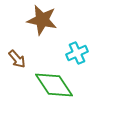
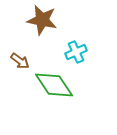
cyan cross: moved 1 px left, 1 px up
brown arrow: moved 3 px right, 2 px down; rotated 12 degrees counterclockwise
